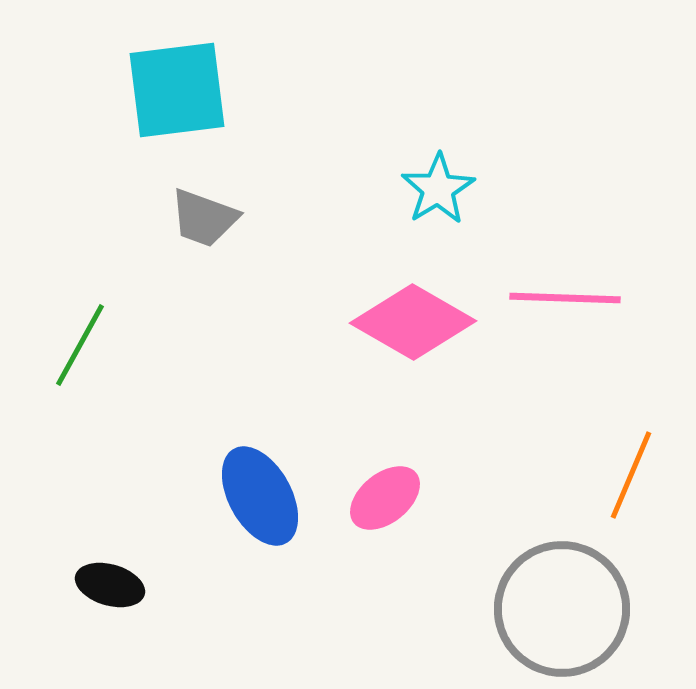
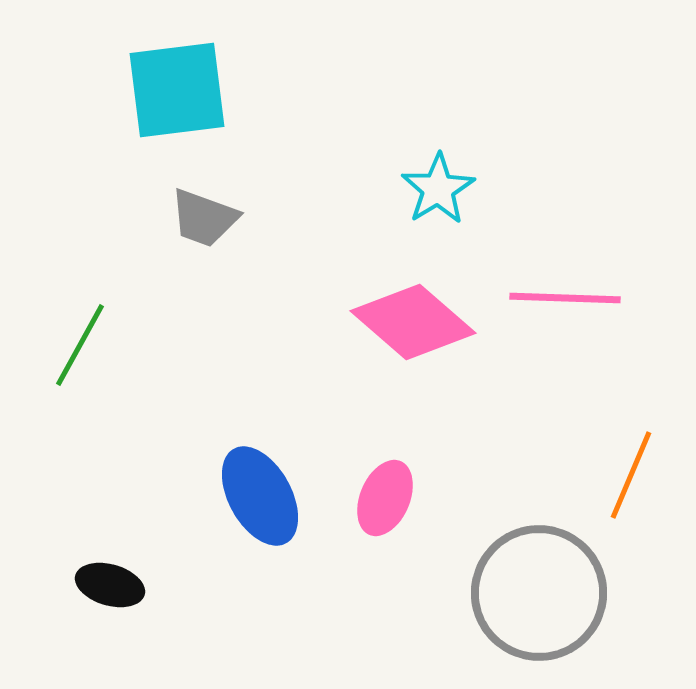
pink diamond: rotated 11 degrees clockwise
pink ellipse: rotated 28 degrees counterclockwise
gray circle: moved 23 px left, 16 px up
